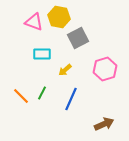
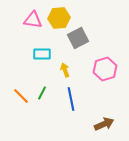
yellow hexagon: moved 1 px down; rotated 15 degrees counterclockwise
pink triangle: moved 1 px left, 2 px up; rotated 12 degrees counterclockwise
yellow arrow: rotated 112 degrees clockwise
blue line: rotated 35 degrees counterclockwise
